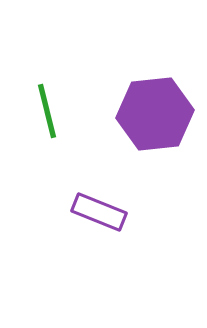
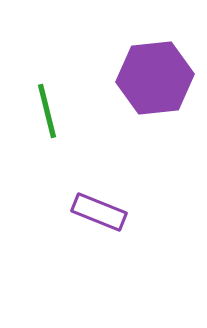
purple hexagon: moved 36 px up
